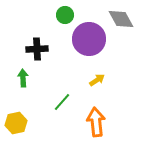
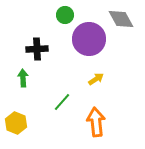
yellow arrow: moved 1 px left, 1 px up
yellow hexagon: rotated 25 degrees counterclockwise
